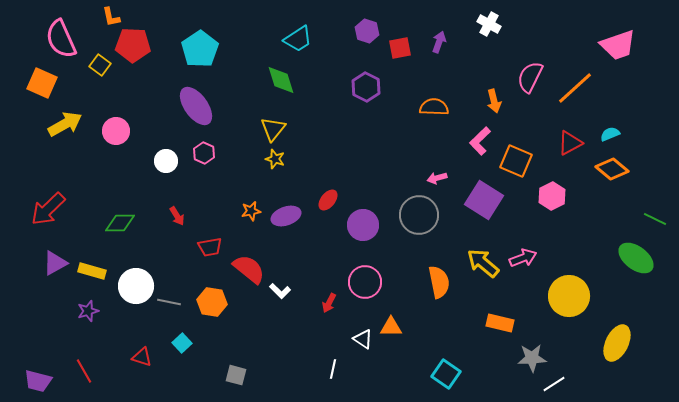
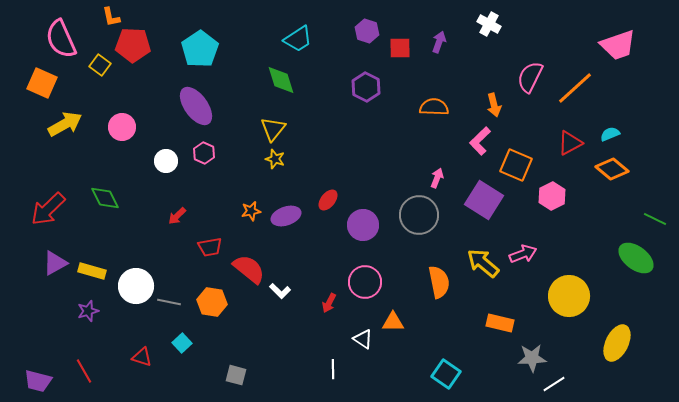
red square at (400, 48): rotated 10 degrees clockwise
orange arrow at (494, 101): moved 4 px down
pink circle at (116, 131): moved 6 px right, 4 px up
orange square at (516, 161): moved 4 px down
pink arrow at (437, 178): rotated 126 degrees clockwise
red arrow at (177, 216): rotated 78 degrees clockwise
green diamond at (120, 223): moved 15 px left, 25 px up; rotated 64 degrees clockwise
pink arrow at (523, 258): moved 4 px up
orange triangle at (391, 327): moved 2 px right, 5 px up
white line at (333, 369): rotated 12 degrees counterclockwise
